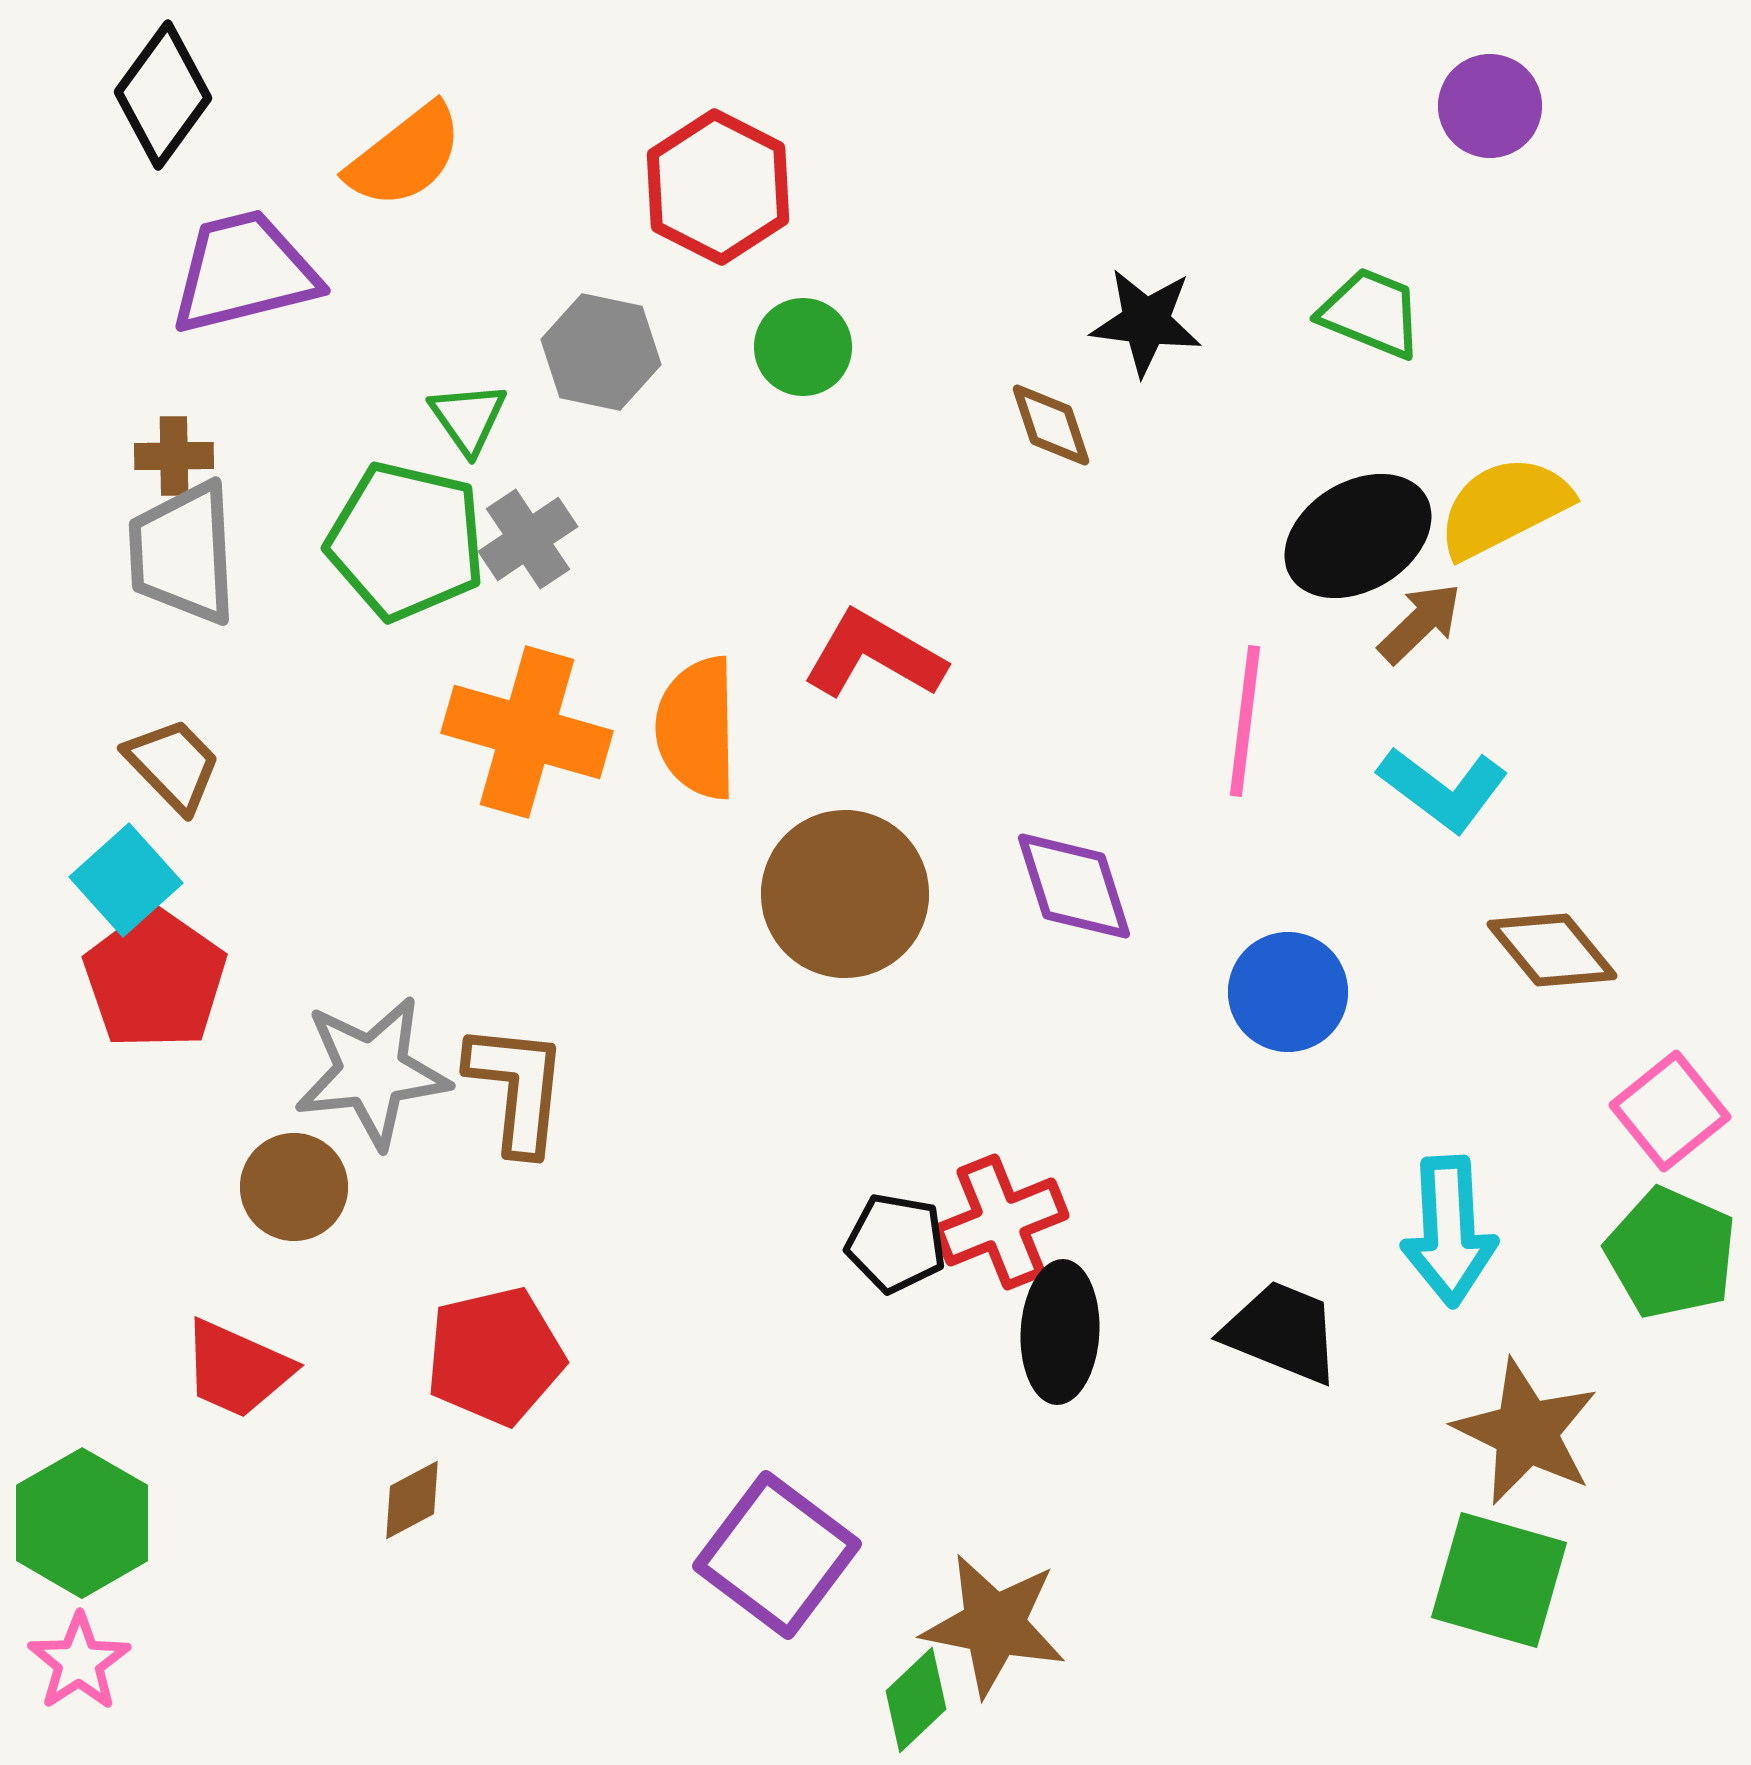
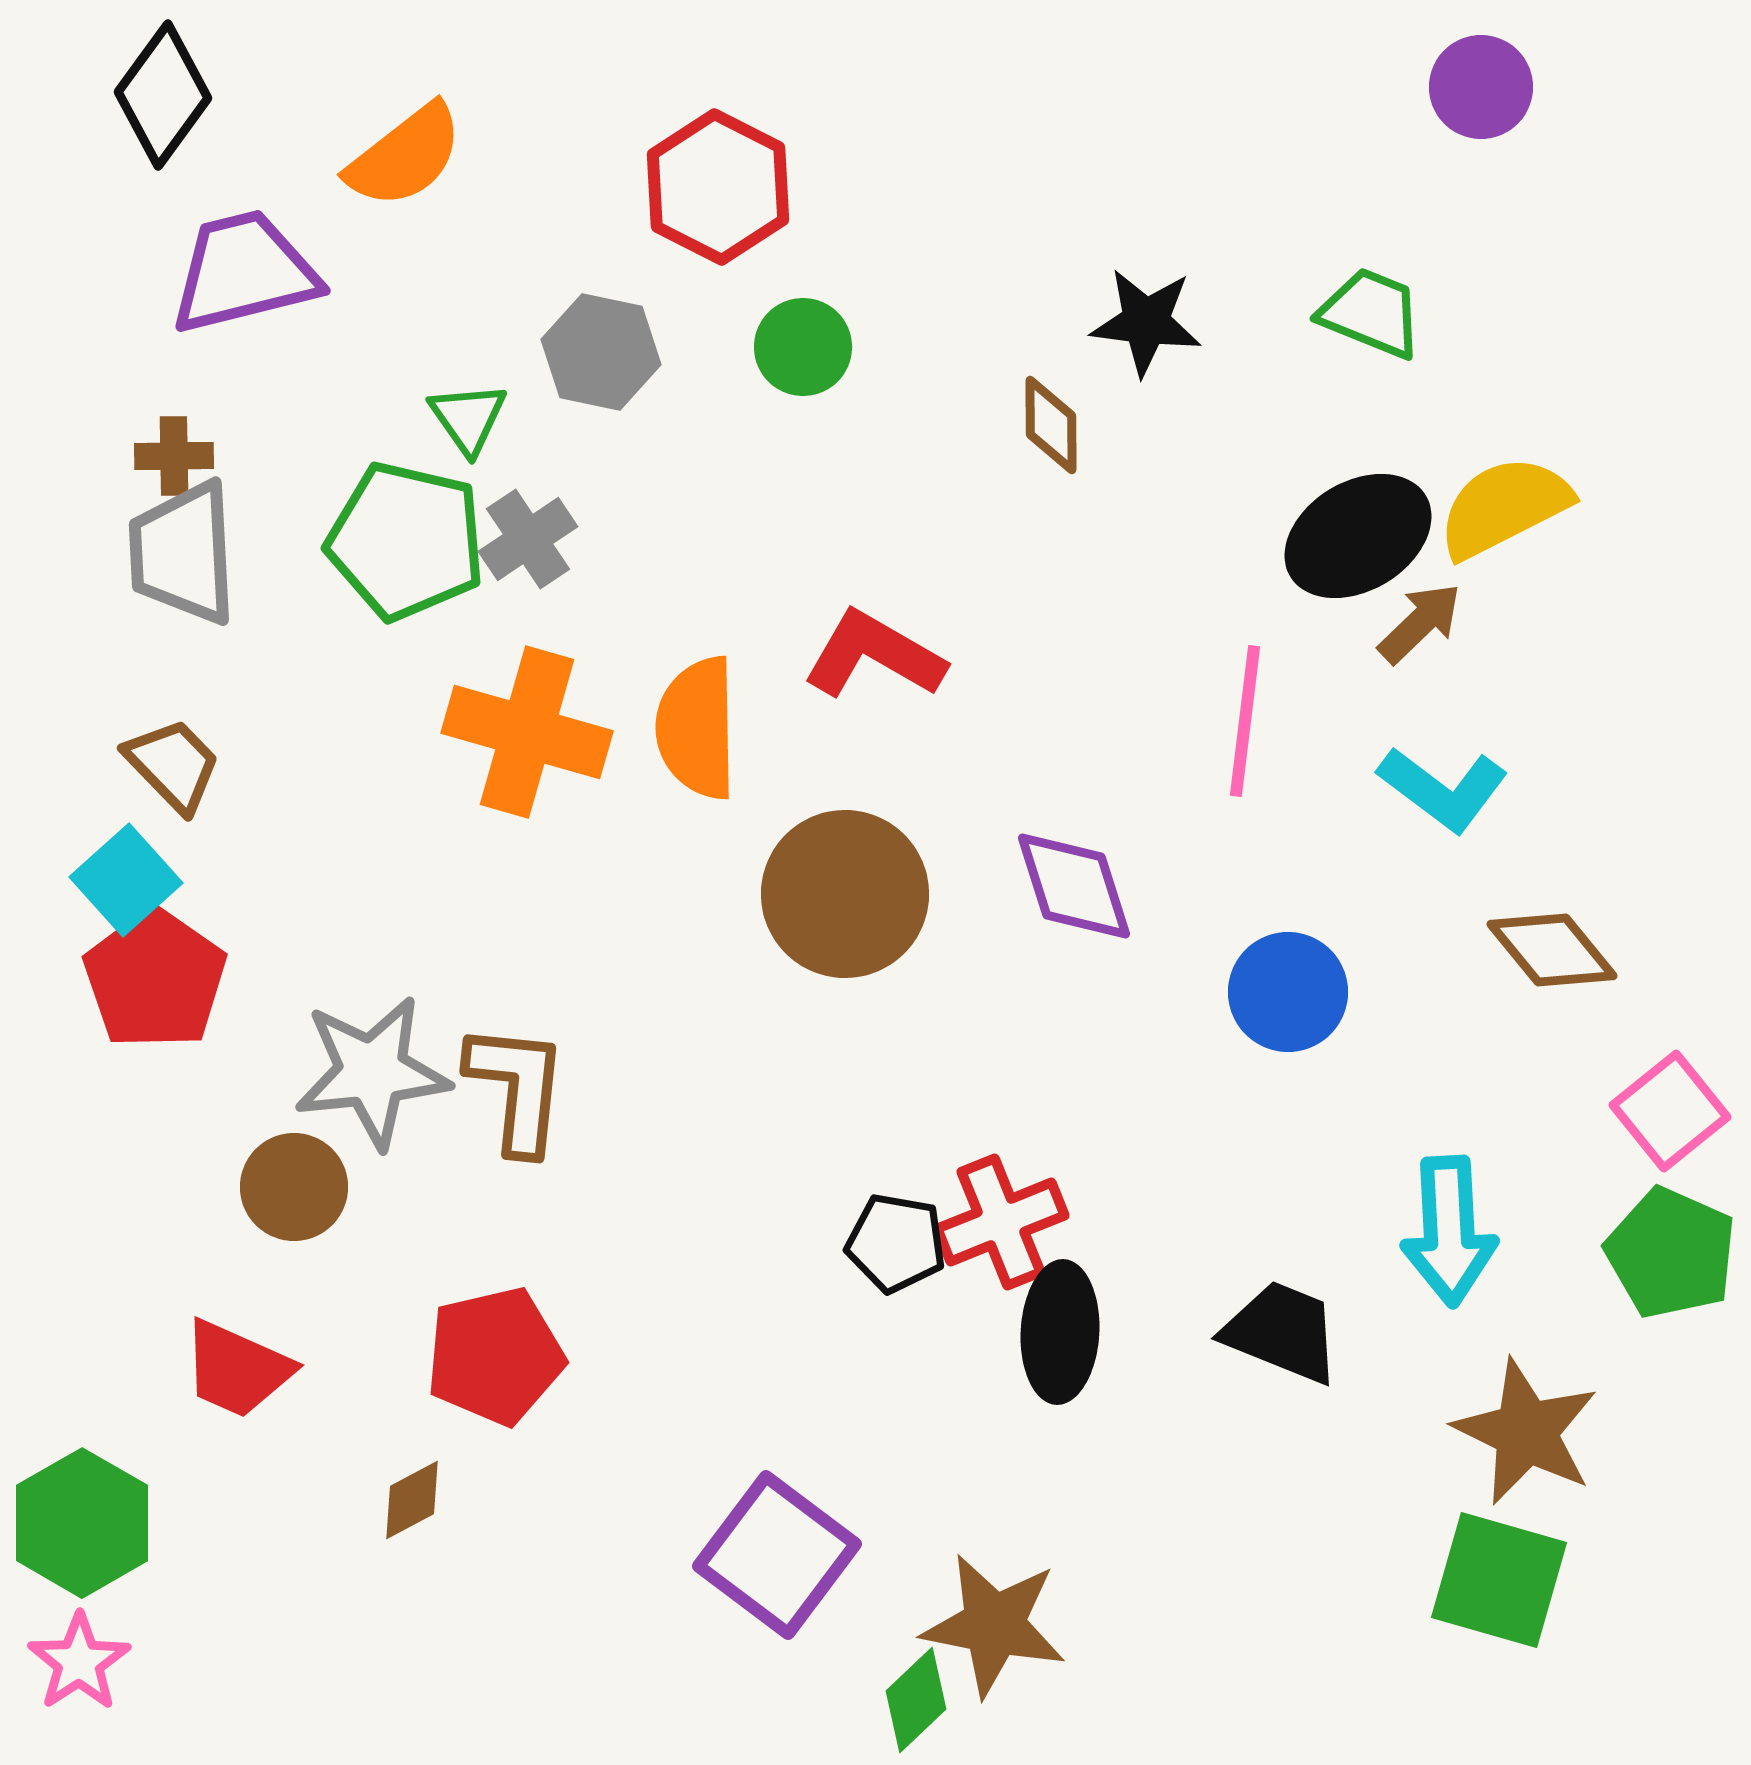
purple circle at (1490, 106): moved 9 px left, 19 px up
brown diamond at (1051, 425): rotated 18 degrees clockwise
